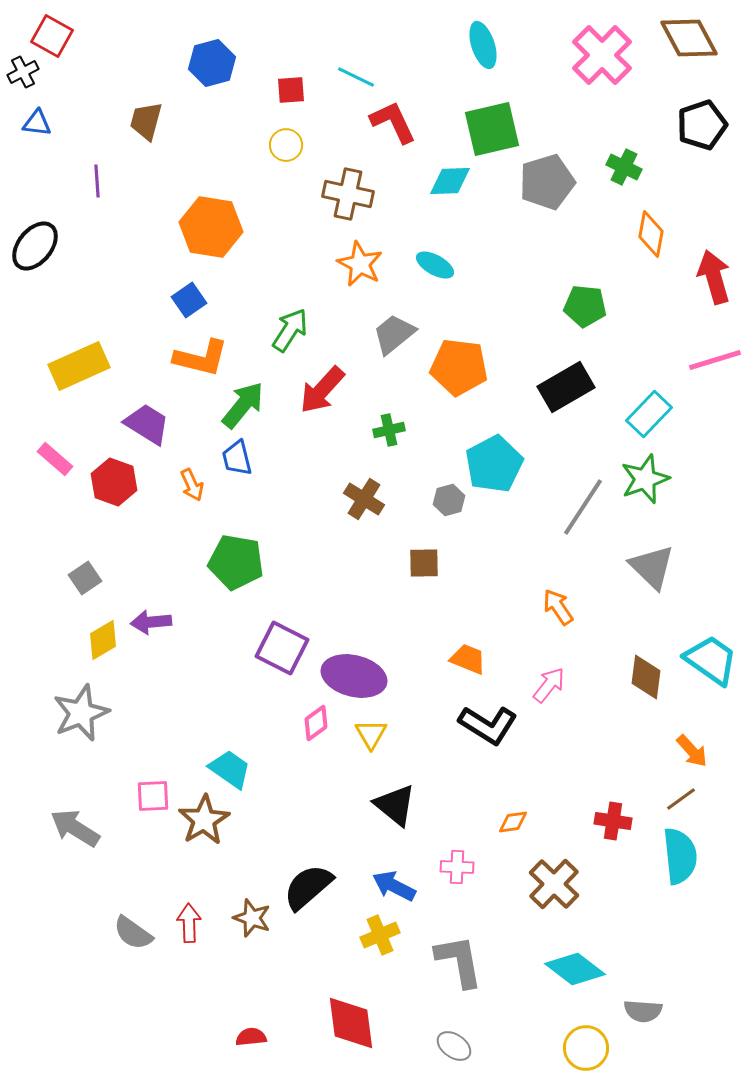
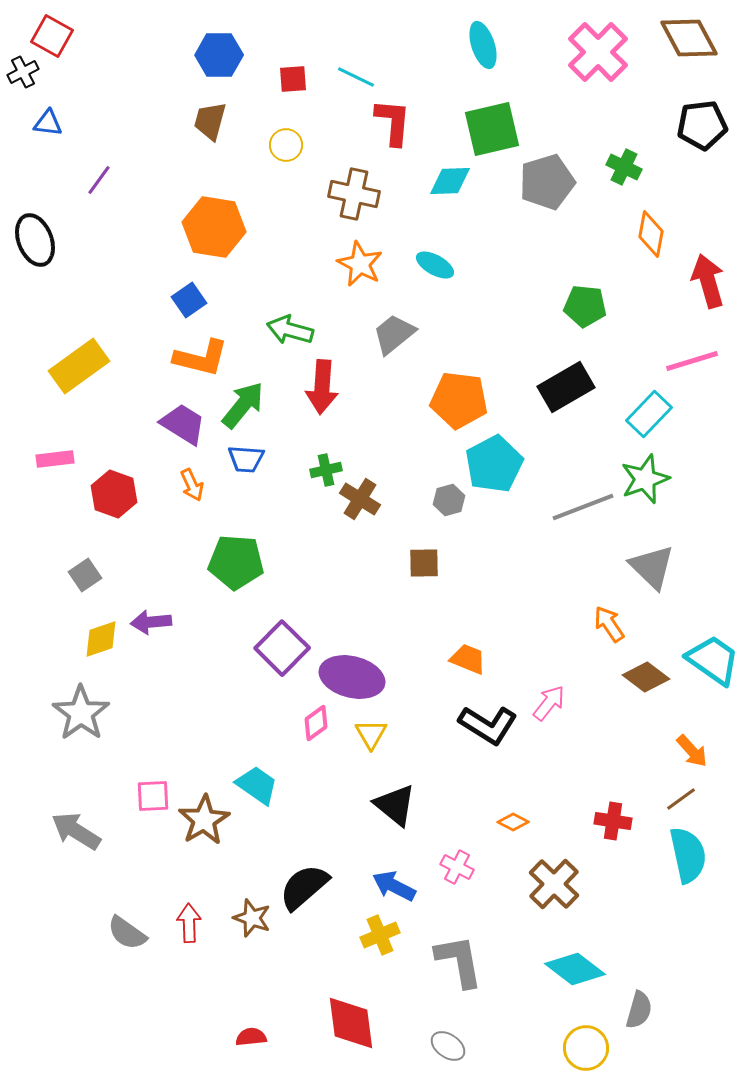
pink cross at (602, 55): moved 4 px left, 3 px up
blue hexagon at (212, 63): moved 7 px right, 8 px up; rotated 15 degrees clockwise
red square at (291, 90): moved 2 px right, 11 px up
brown trapezoid at (146, 121): moved 64 px right
red L-shape at (393, 122): rotated 30 degrees clockwise
blue triangle at (37, 123): moved 11 px right
black pentagon at (702, 125): rotated 12 degrees clockwise
purple line at (97, 181): moved 2 px right, 1 px up; rotated 40 degrees clockwise
brown cross at (348, 194): moved 6 px right
orange hexagon at (211, 227): moved 3 px right
black ellipse at (35, 246): moved 6 px up; rotated 60 degrees counterclockwise
red arrow at (714, 277): moved 6 px left, 4 px down
green arrow at (290, 330): rotated 108 degrees counterclockwise
pink line at (715, 360): moved 23 px left, 1 px down
yellow rectangle at (79, 366): rotated 12 degrees counterclockwise
orange pentagon at (459, 367): moved 33 px down
red arrow at (322, 390): moved 3 px up; rotated 38 degrees counterclockwise
purple trapezoid at (147, 424): moved 36 px right
green cross at (389, 430): moved 63 px left, 40 px down
blue trapezoid at (237, 458): moved 9 px right, 1 px down; rotated 72 degrees counterclockwise
pink rectangle at (55, 459): rotated 48 degrees counterclockwise
red hexagon at (114, 482): moved 12 px down
brown cross at (364, 499): moved 4 px left
gray line at (583, 507): rotated 36 degrees clockwise
green pentagon at (236, 562): rotated 6 degrees counterclockwise
gray square at (85, 578): moved 3 px up
orange arrow at (558, 607): moved 51 px right, 17 px down
yellow diamond at (103, 640): moved 2 px left, 1 px up; rotated 12 degrees clockwise
purple square at (282, 648): rotated 18 degrees clockwise
cyan trapezoid at (711, 660): moved 2 px right
purple ellipse at (354, 676): moved 2 px left, 1 px down
brown diamond at (646, 677): rotated 60 degrees counterclockwise
pink arrow at (549, 685): moved 18 px down
gray star at (81, 713): rotated 14 degrees counterclockwise
cyan trapezoid at (230, 769): moved 27 px right, 16 px down
orange diamond at (513, 822): rotated 36 degrees clockwise
gray arrow at (75, 828): moved 1 px right, 3 px down
cyan semicircle at (680, 856): moved 8 px right, 1 px up; rotated 6 degrees counterclockwise
pink cross at (457, 867): rotated 24 degrees clockwise
black semicircle at (308, 887): moved 4 px left
gray semicircle at (133, 933): moved 6 px left
gray semicircle at (643, 1011): moved 4 px left, 1 px up; rotated 78 degrees counterclockwise
gray ellipse at (454, 1046): moved 6 px left
